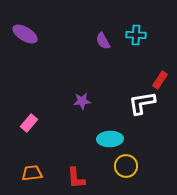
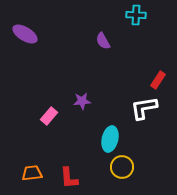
cyan cross: moved 20 px up
red rectangle: moved 2 px left
white L-shape: moved 2 px right, 5 px down
pink rectangle: moved 20 px right, 7 px up
cyan ellipse: rotated 75 degrees counterclockwise
yellow circle: moved 4 px left, 1 px down
red L-shape: moved 7 px left
